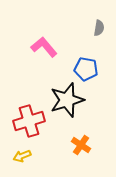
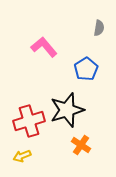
blue pentagon: rotated 30 degrees clockwise
black star: moved 10 px down
